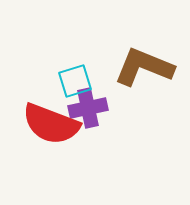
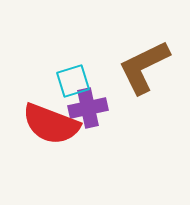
brown L-shape: rotated 48 degrees counterclockwise
cyan square: moved 2 px left
